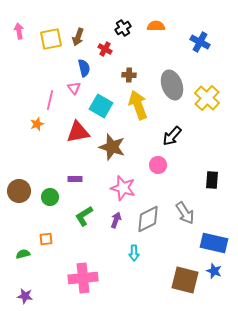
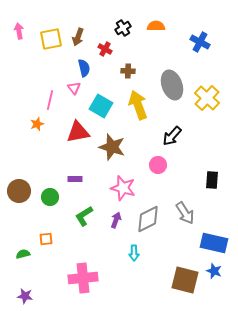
brown cross: moved 1 px left, 4 px up
